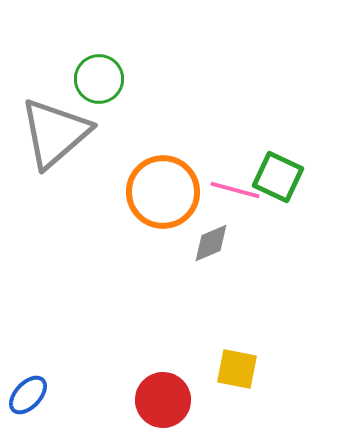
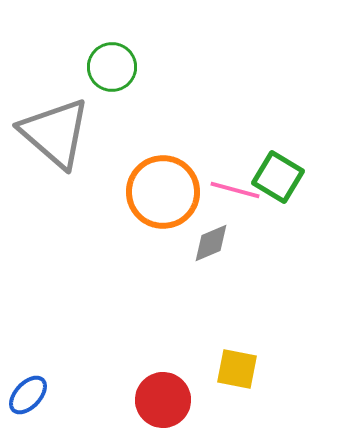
green circle: moved 13 px right, 12 px up
gray triangle: rotated 38 degrees counterclockwise
green square: rotated 6 degrees clockwise
